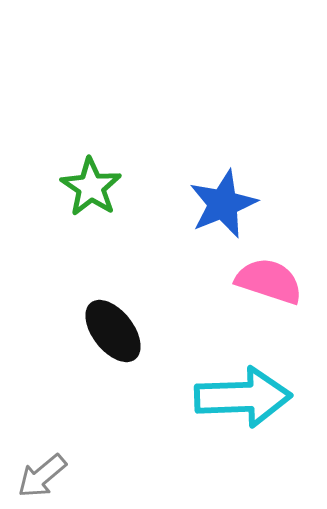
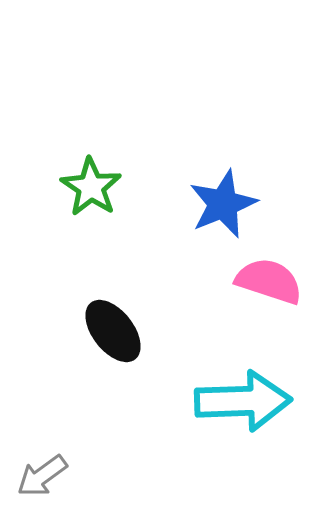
cyan arrow: moved 4 px down
gray arrow: rotated 4 degrees clockwise
